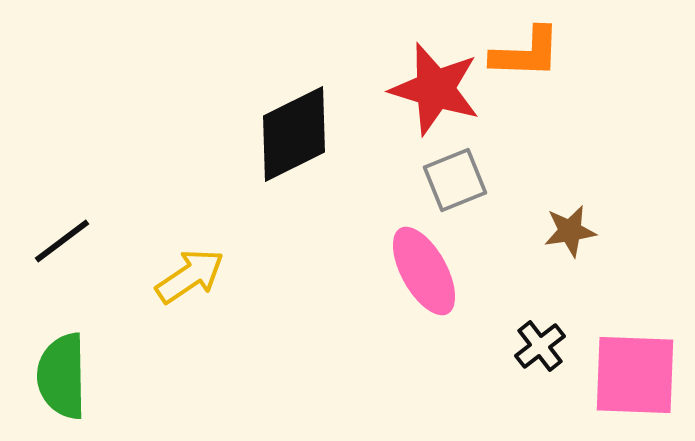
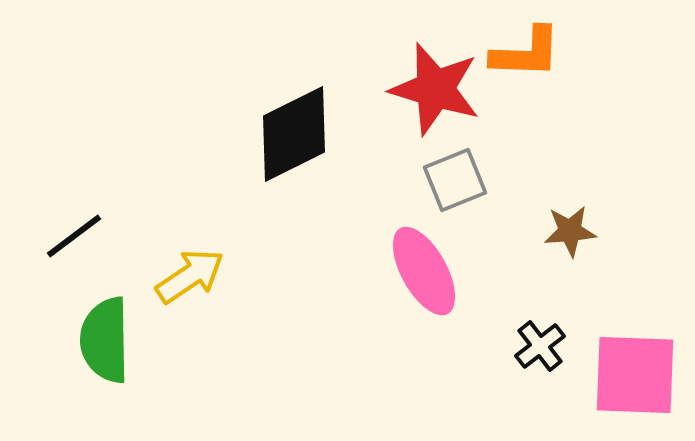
brown star: rotated 4 degrees clockwise
black line: moved 12 px right, 5 px up
green semicircle: moved 43 px right, 36 px up
